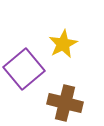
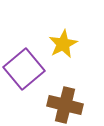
brown cross: moved 2 px down
